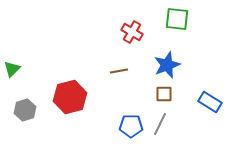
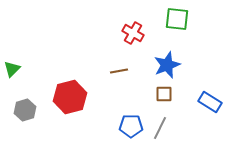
red cross: moved 1 px right, 1 px down
gray line: moved 4 px down
